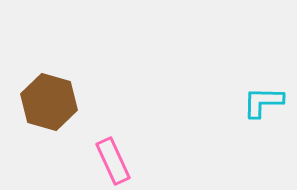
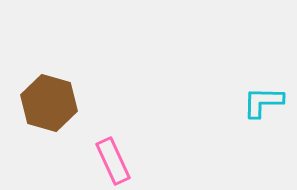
brown hexagon: moved 1 px down
